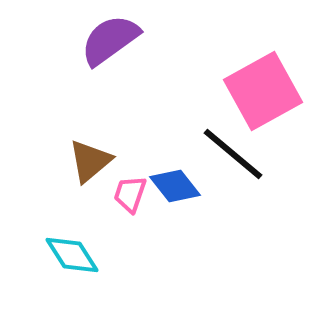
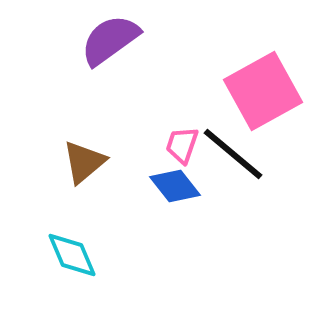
brown triangle: moved 6 px left, 1 px down
pink trapezoid: moved 52 px right, 49 px up
cyan diamond: rotated 10 degrees clockwise
